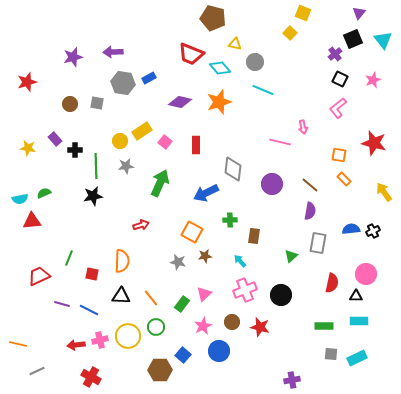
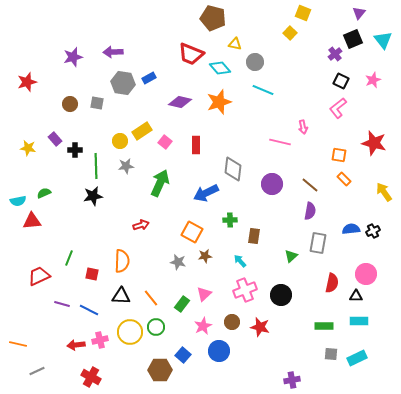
black square at (340, 79): moved 1 px right, 2 px down
cyan semicircle at (20, 199): moved 2 px left, 2 px down
yellow circle at (128, 336): moved 2 px right, 4 px up
